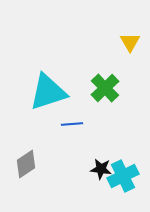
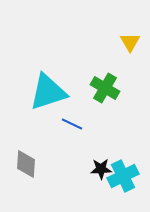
green cross: rotated 16 degrees counterclockwise
blue line: rotated 30 degrees clockwise
gray diamond: rotated 52 degrees counterclockwise
black star: rotated 10 degrees counterclockwise
